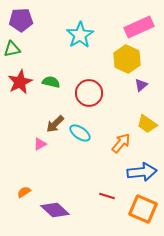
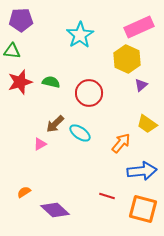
green triangle: moved 2 px down; rotated 18 degrees clockwise
red star: rotated 10 degrees clockwise
blue arrow: moved 1 px up
orange square: rotated 8 degrees counterclockwise
